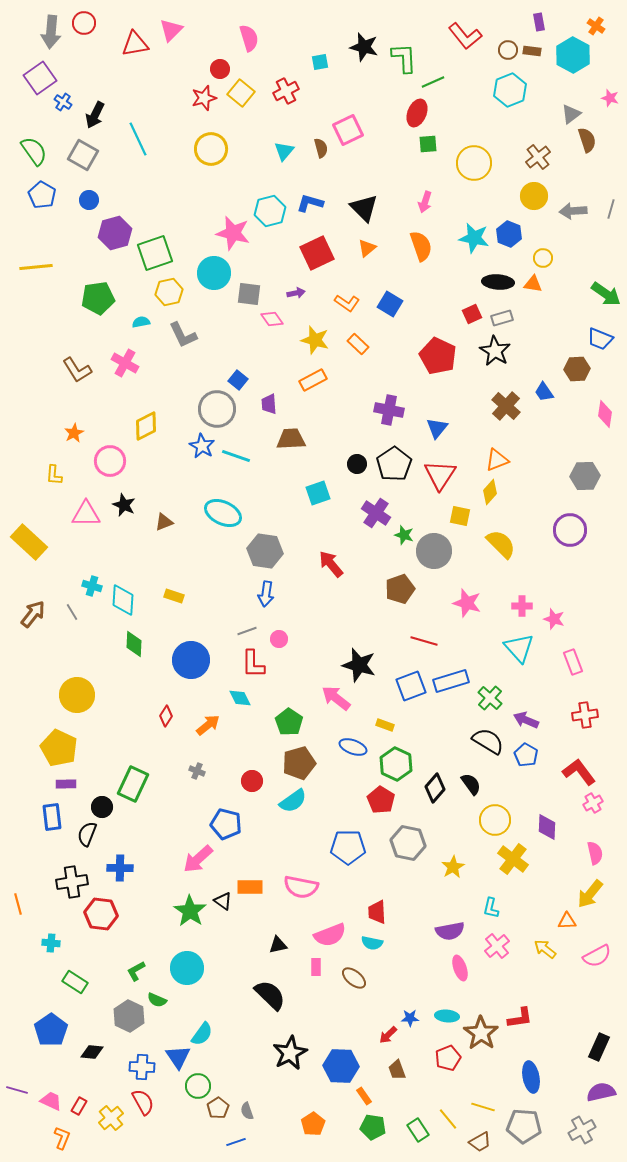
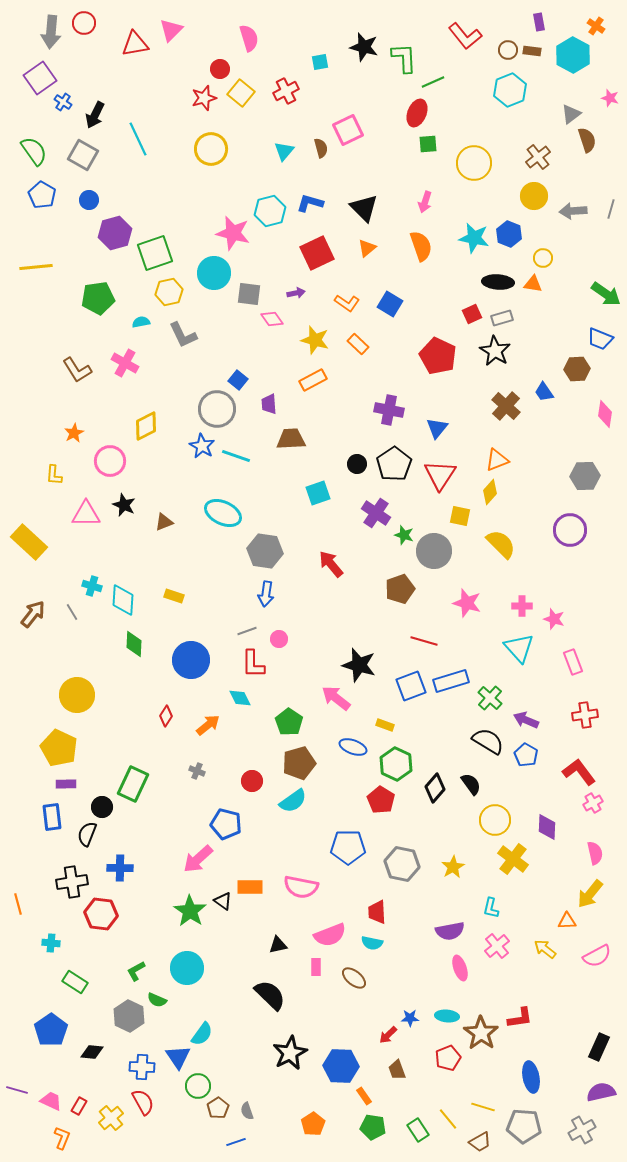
gray hexagon at (408, 843): moved 6 px left, 21 px down
